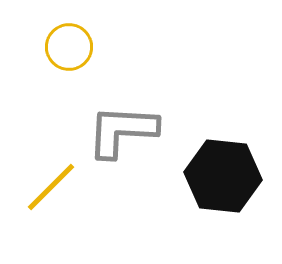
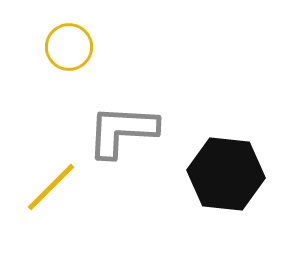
black hexagon: moved 3 px right, 2 px up
